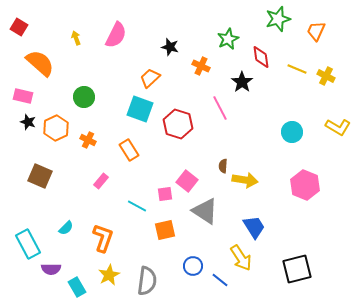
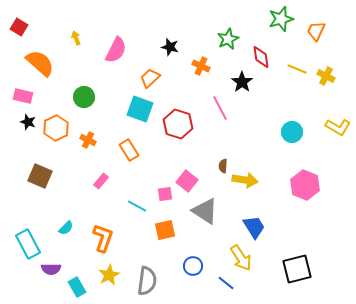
green star at (278, 19): moved 3 px right
pink semicircle at (116, 35): moved 15 px down
blue line at (220, 280): moved 6 px right, 3 px down
